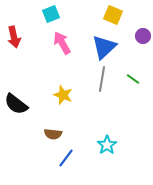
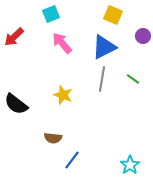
red arrow: rotated 60 degrees clockwise
pink arrow: rotated 10 degrees counterclockwise
blue triangle: rotated 16 degrees clockwise
brown semicircle: moved 4 px down
cyan star: moved 23 px right, 20 px down
blue line: moved 6 px right, 2 px down
